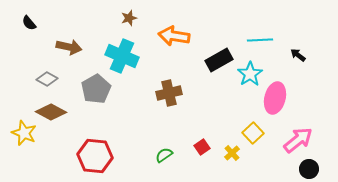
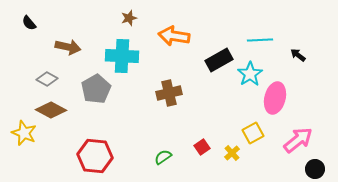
brown arrow: moved 1 px left
cyan cross: rotated 20 degrees counterclockwise
brown diamond: moved 2 px up
yellow square: rotated 15 degrees clockwise
green semicircle: moved 1 px left, 2 px down
black circle: moved 6 px right
